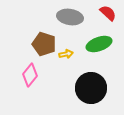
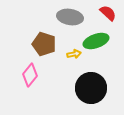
green ellipse: moved 3 px left, 3 px up
yellow arrow: moved 8 px right
